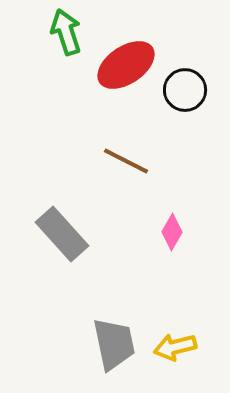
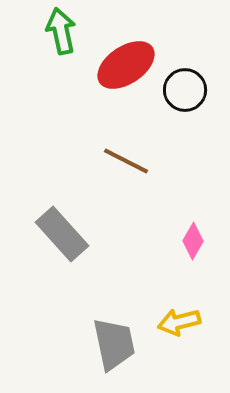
green arrow: moved 5 px left, 1 px up; rotated 6 degrees clockwise
pink diamond: moved 21 px right, 9 px down
yellow arrow: moved 4 px right, 25 px up
